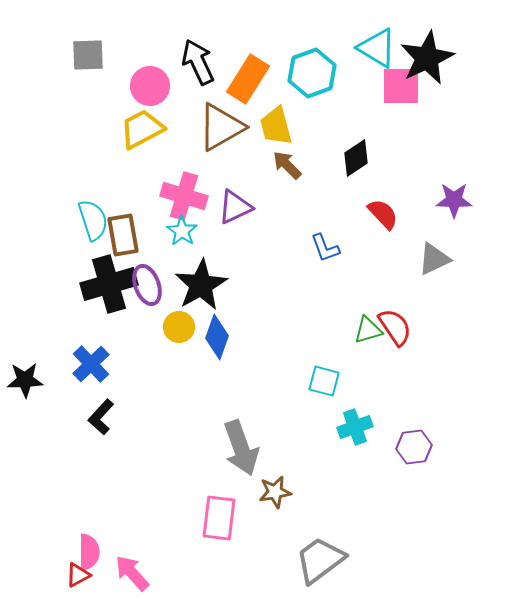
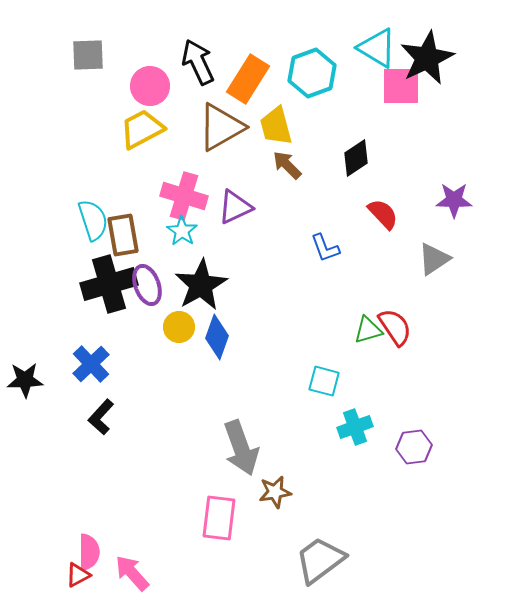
gray triangle at (434, 259): rotated 9 degrees counterclockwise
